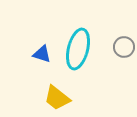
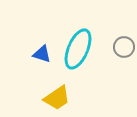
cyan ellipse: rotated 9 degrees clockwise
yellow trapezoid: rotated 72 degrees counterclockwise
